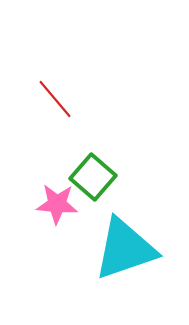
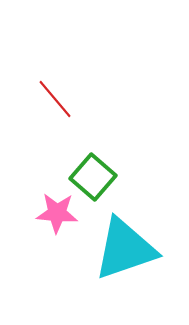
pink star: moved 9 px down
